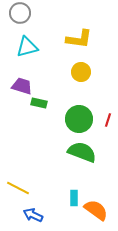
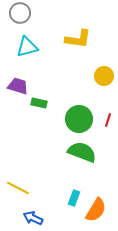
yellow L-shape: moved 1 px left
yellow circle: moved 23 px right, 4 px down
purple trapezoid: moved 4 px left
cyan rectangle: rotated 21 degrees clockwise
orange semicircle: rotated 85 degrees clockwise
blue arrow: moved 3 px down
